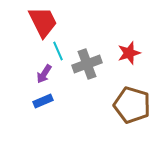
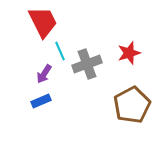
cyan line: moved 2 px right
blue rectangle: moved 2 px left
brown pentagon: rotated 27 degrees clockwise
